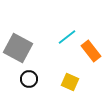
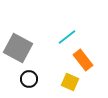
orange rectangle: moved 8 px left, 9 px down
